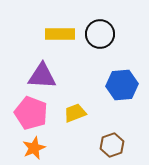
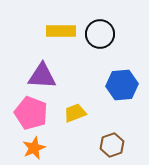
yellow rectangle: moved 1 px right, 3 px up
